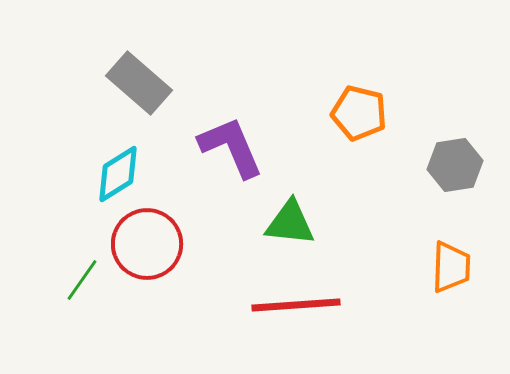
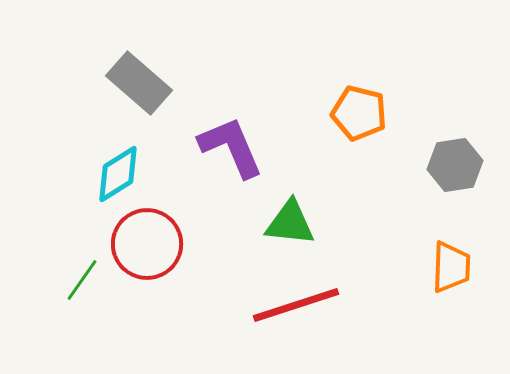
red line: rotated 14 degrees counterclockwise
